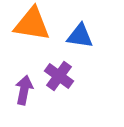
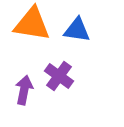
blue triangle: moved 3 px left, 6 px up
